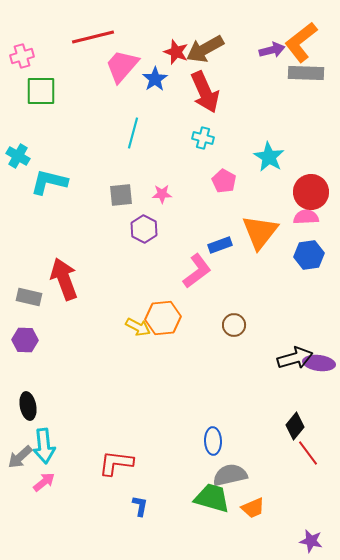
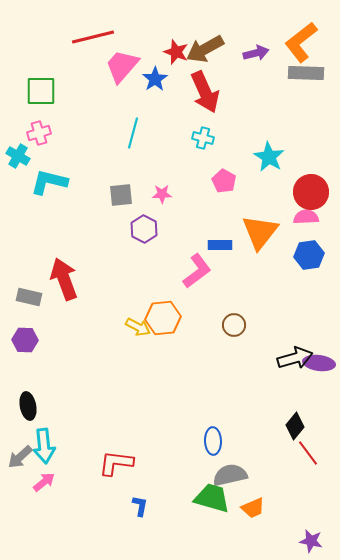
purple arrow at (272, 50): moved 16 px left, 3 px down
pink cross at (22, 56): moved 17 px right, 77 px down
blue rectangle at (220, 245): rotated 20 degrees clockwise
